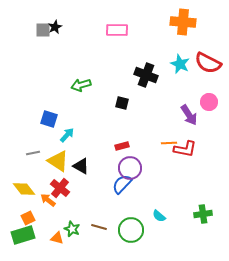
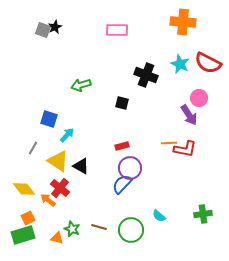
gray square: rotated 21 degrees clockwise
pink circle: moved 10 px left, 4 px up
gray line: moved 5 px up; rotated 48 degrees counterclockwise
